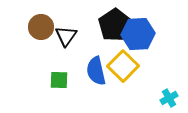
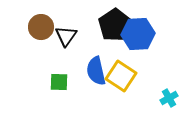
yellow square: moved 2 px left, 10 px down; rotated 12 degrees counterclockwise
green square: moved 2 px down
